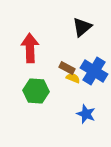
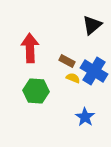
black triangle: moved 10 px right, 2 px up
brown rectangle: moved 7 px up
blue star: moved 1 px left, 3 px down; rotated 12 degrees clockwise
